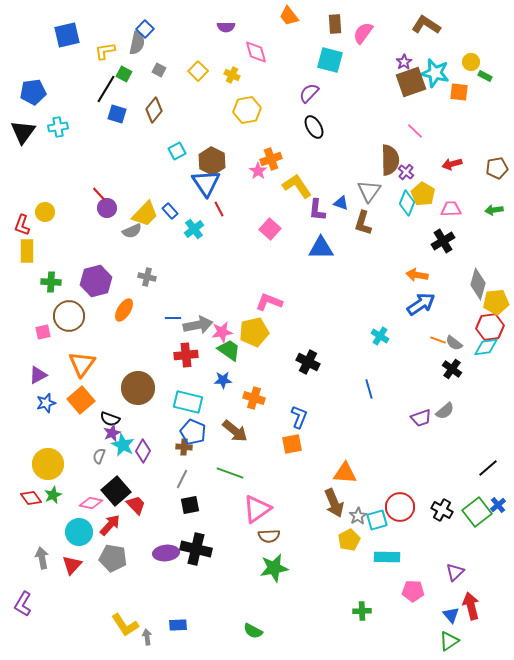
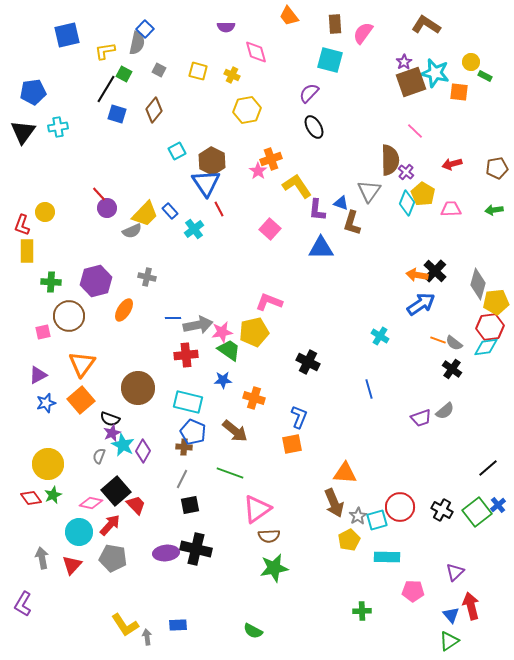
yellow square at (198, 71): rotated 30 degrees counterclockwise
brown L-shape at (363, 223): moved 11 px left
black cross at (443, 241): moved 8 px left, 30 px down; rotated 15 degrees counterclockwise
